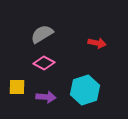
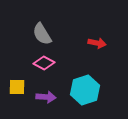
gray semicircle: rotated 90 degrees counterclockwise
